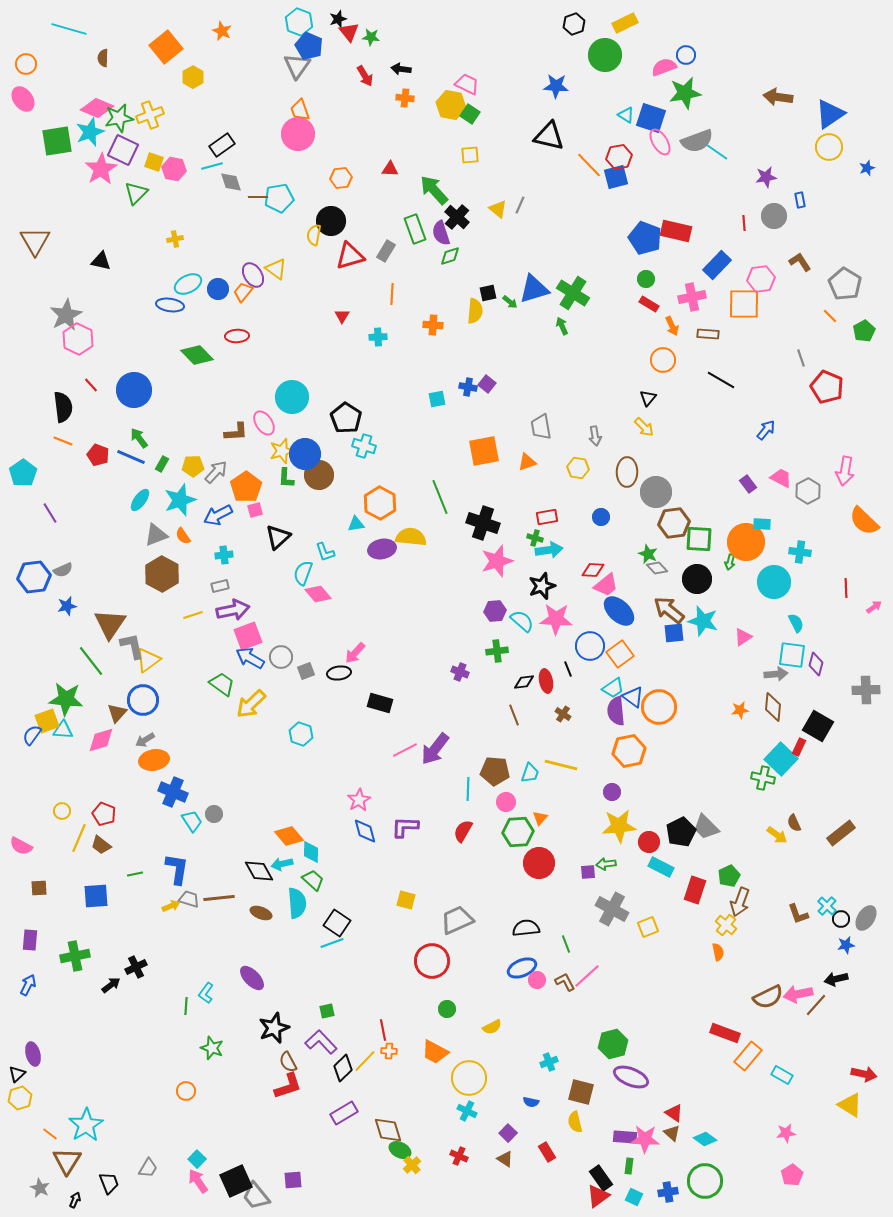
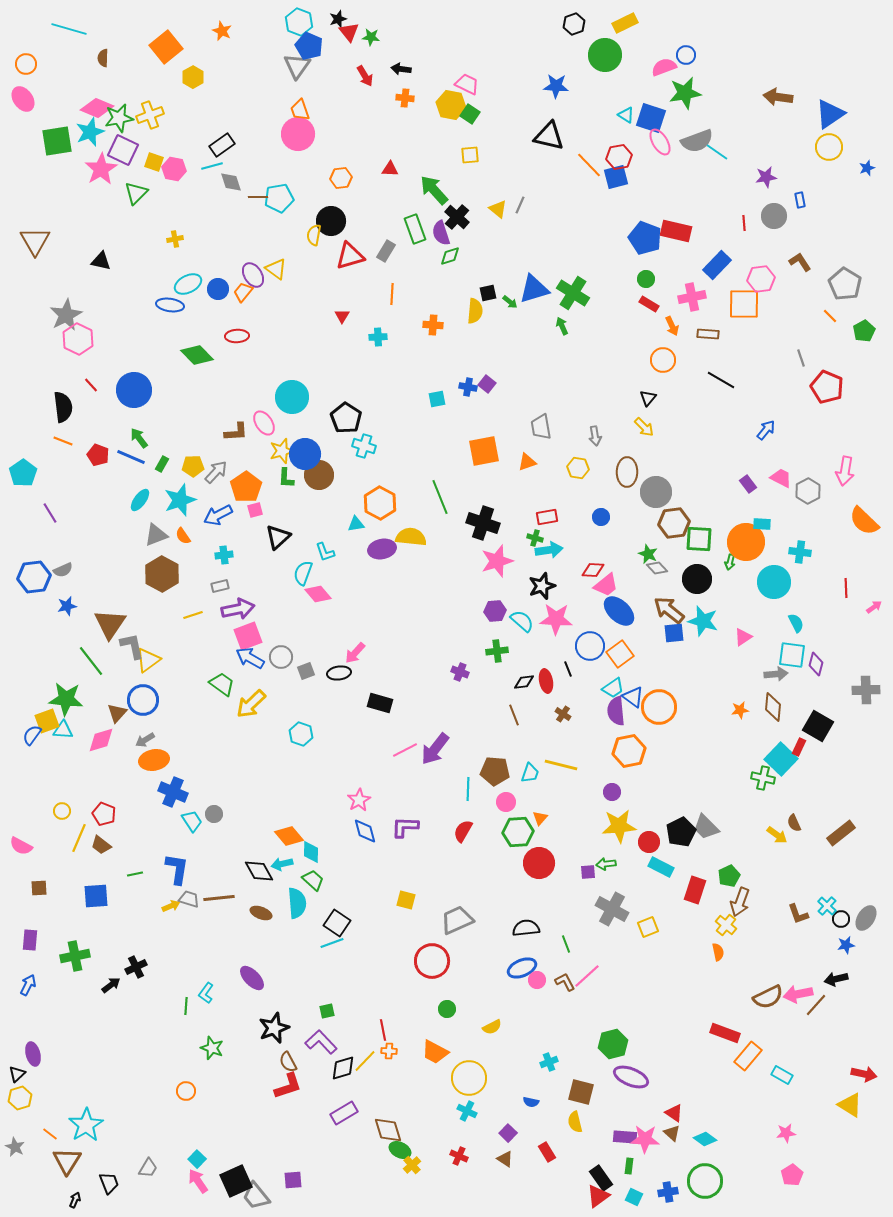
purple arrow at (233, 610): moved 5 px right, 1 px up
black diamond at (343, 1068): rotated 28 degrees clockwise
gray star at (40, 1188): moved 25 px left, 41 px up
